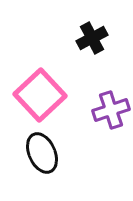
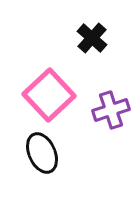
black cross: rotated 20 degrees counterclockwise
pink square: moved 9 px right
